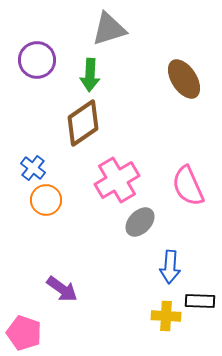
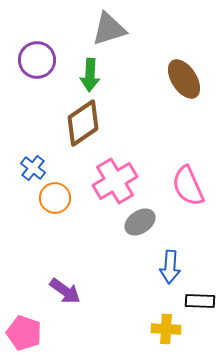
pink cross: moved 2 px left, 1 px down
orange circle: moved 9 px right, 2 px up
gray ellipse: rotated 12 degrees clockwise
purple arrow: moved 3 px right, 2 px down
yellow cross: moved 13 px down
